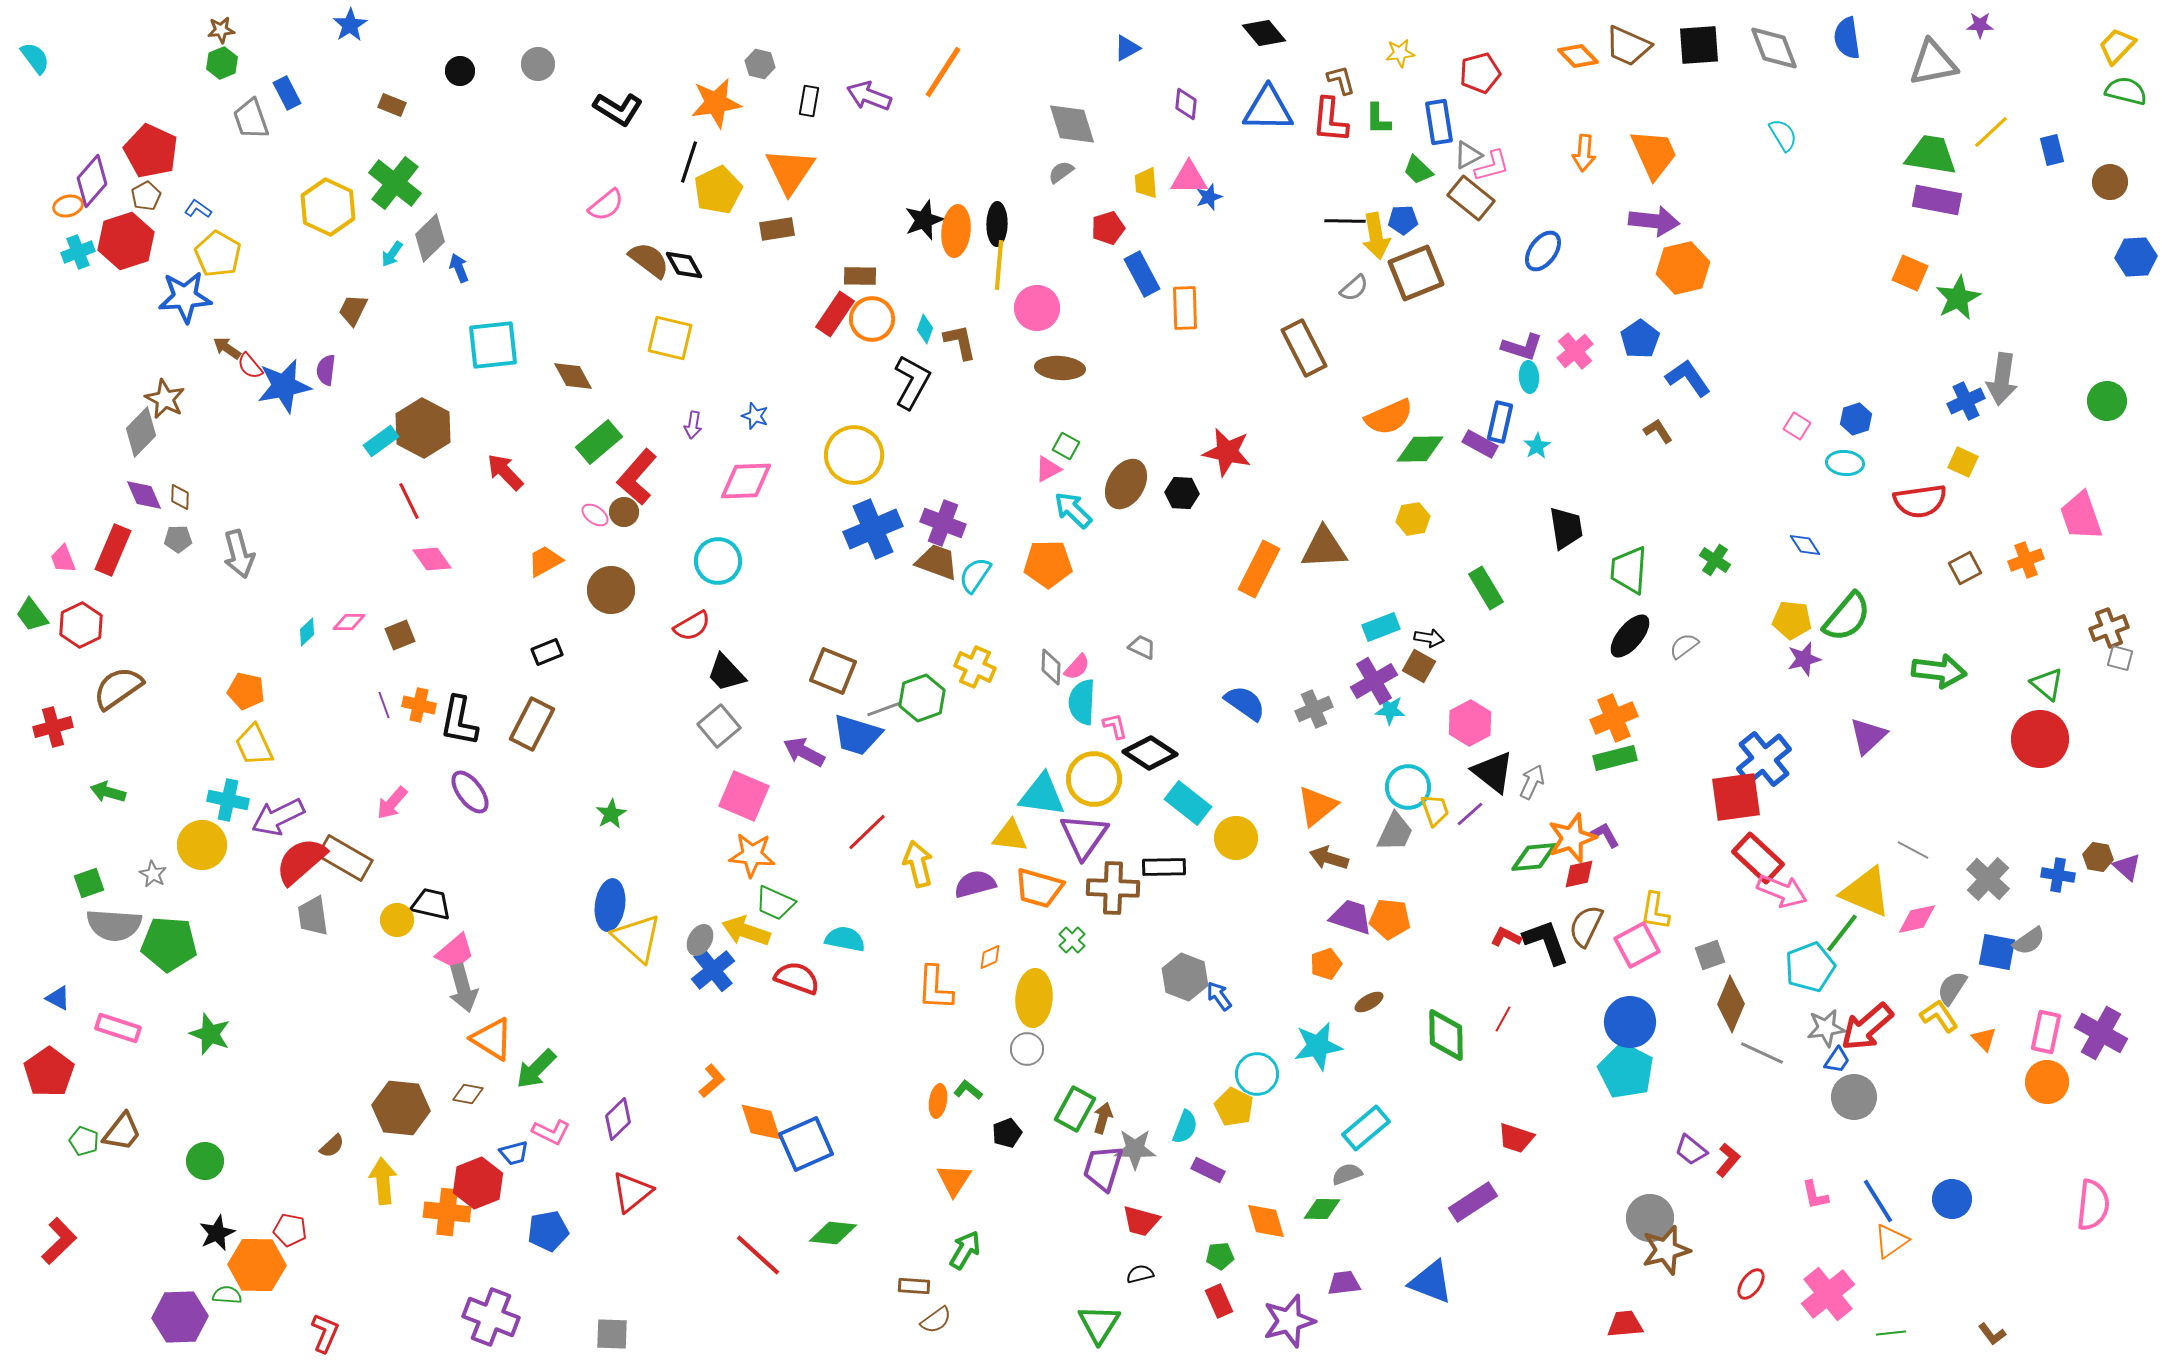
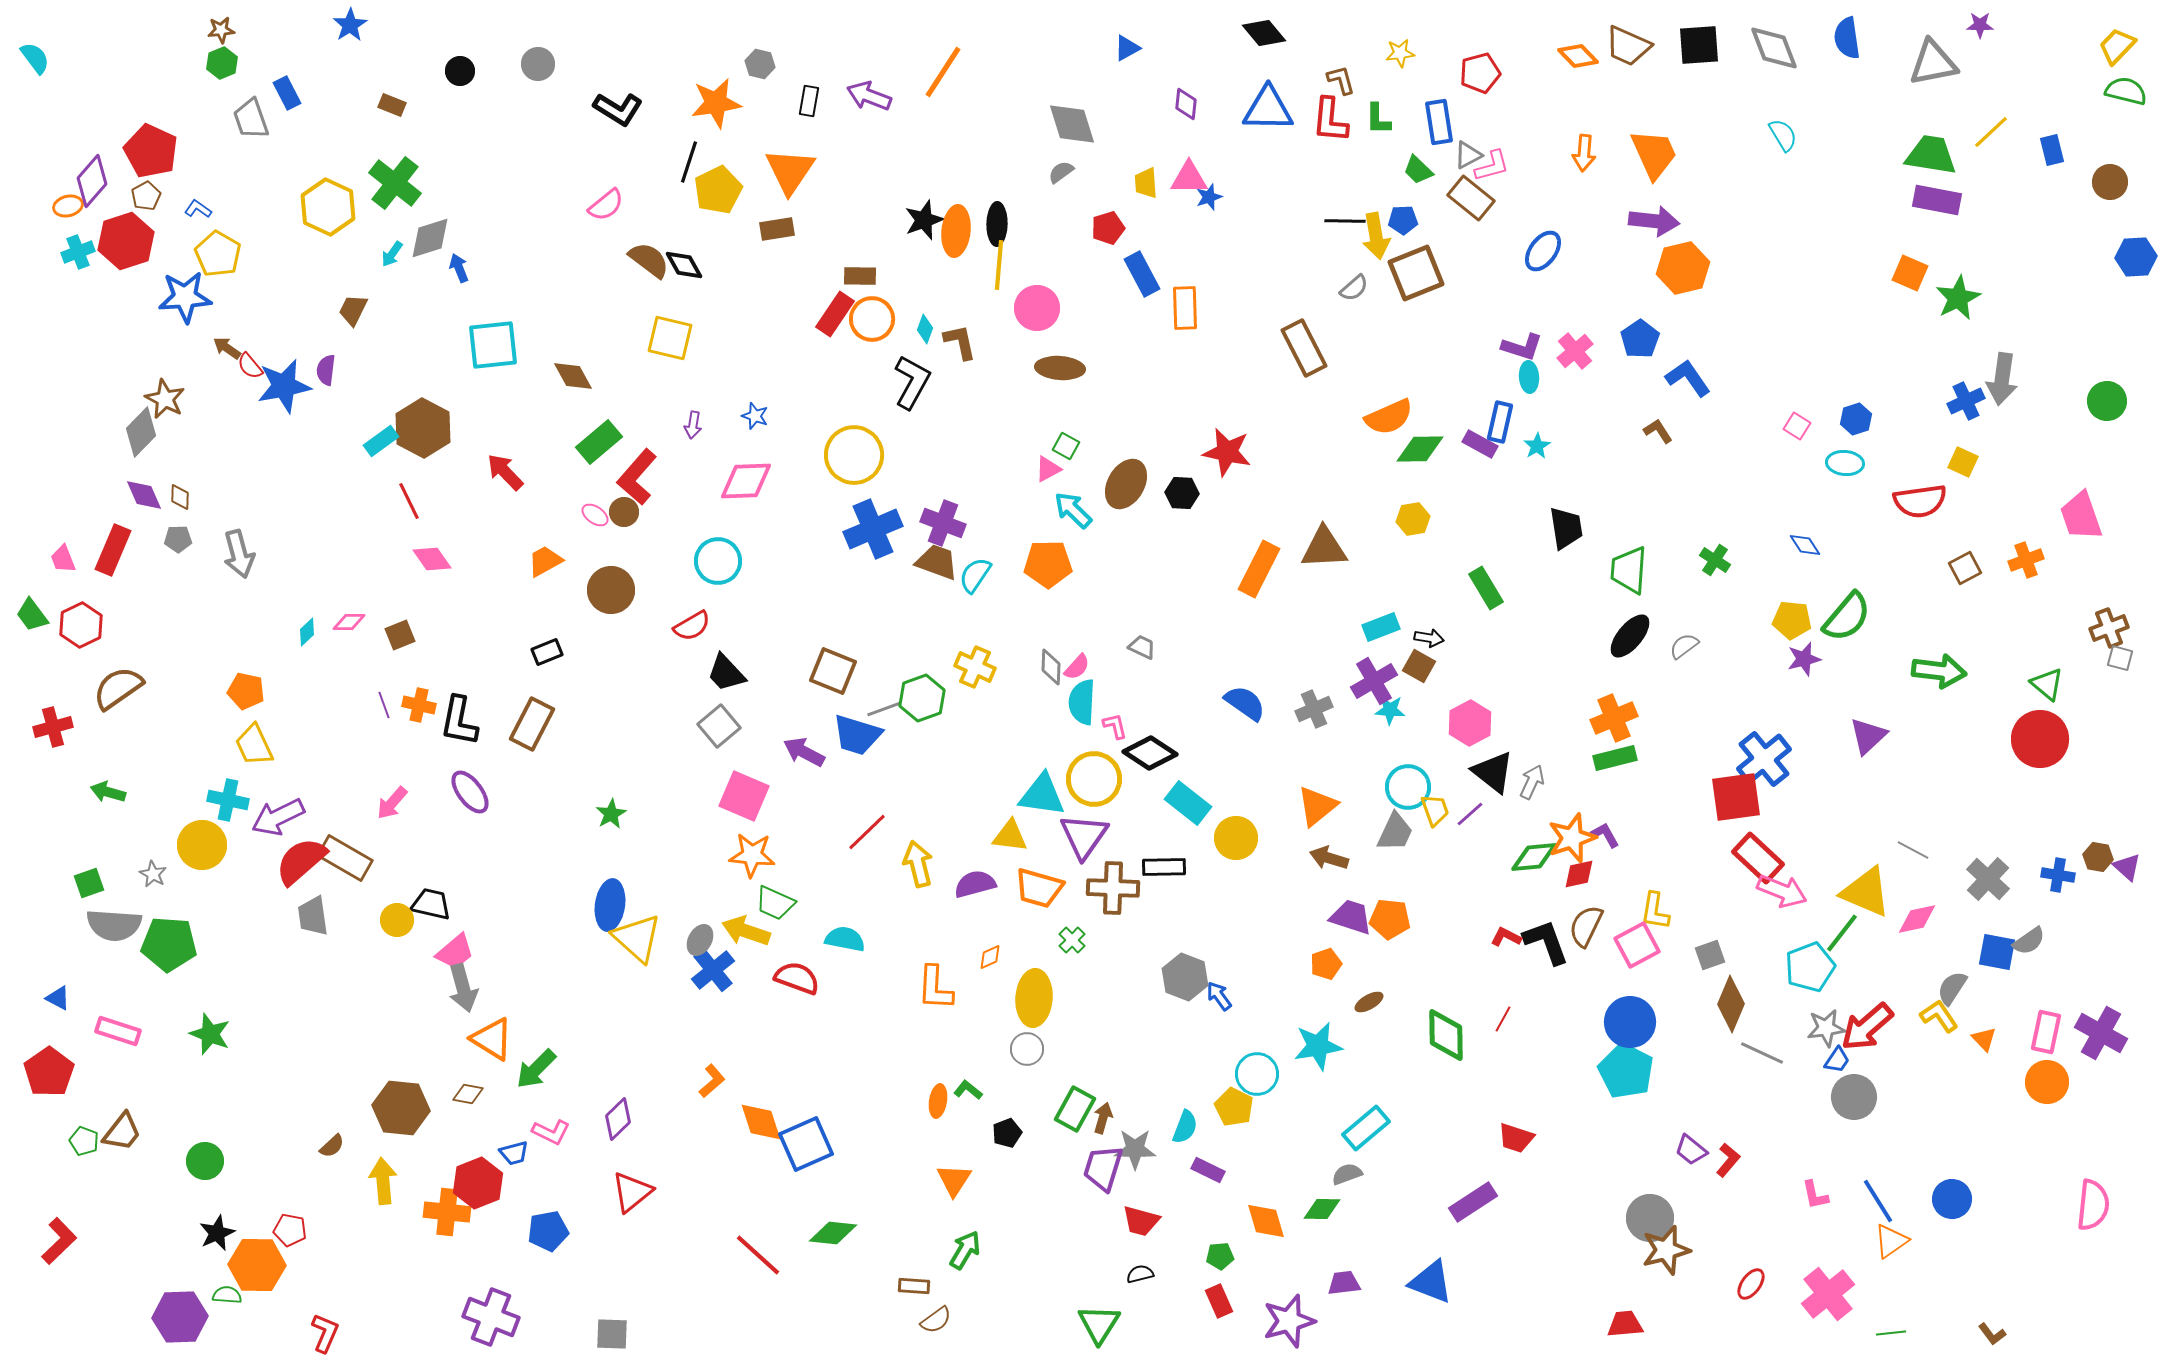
gray diamond at (430, 238): rotated 27 degrees clockwise
pink rectangle at (118, 1028): moved 3 px down
